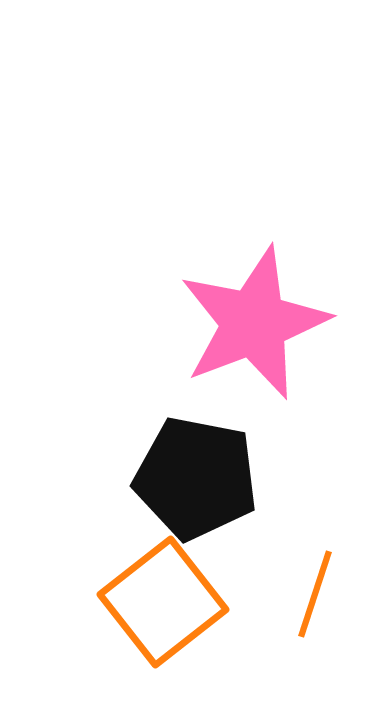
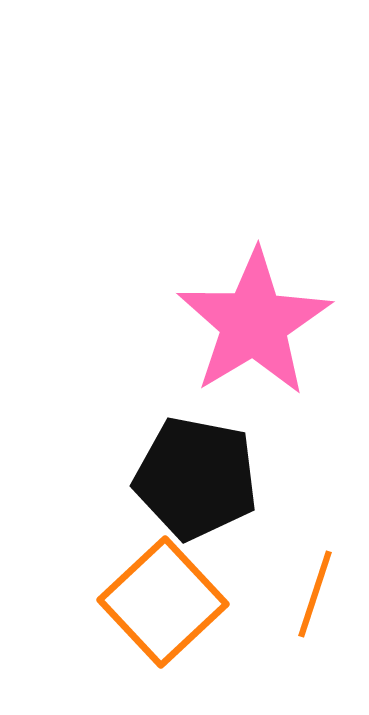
pink star: rotated 10 degrees counterclockwise
orange square: rotated 5 degrees counterclockwise
